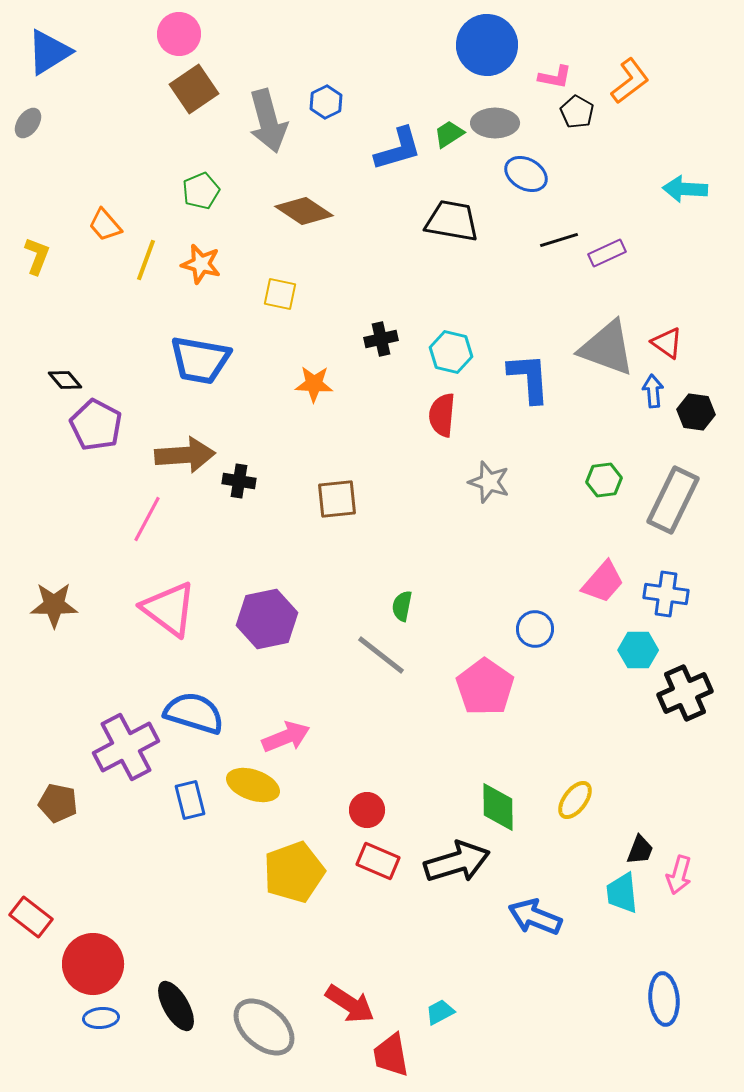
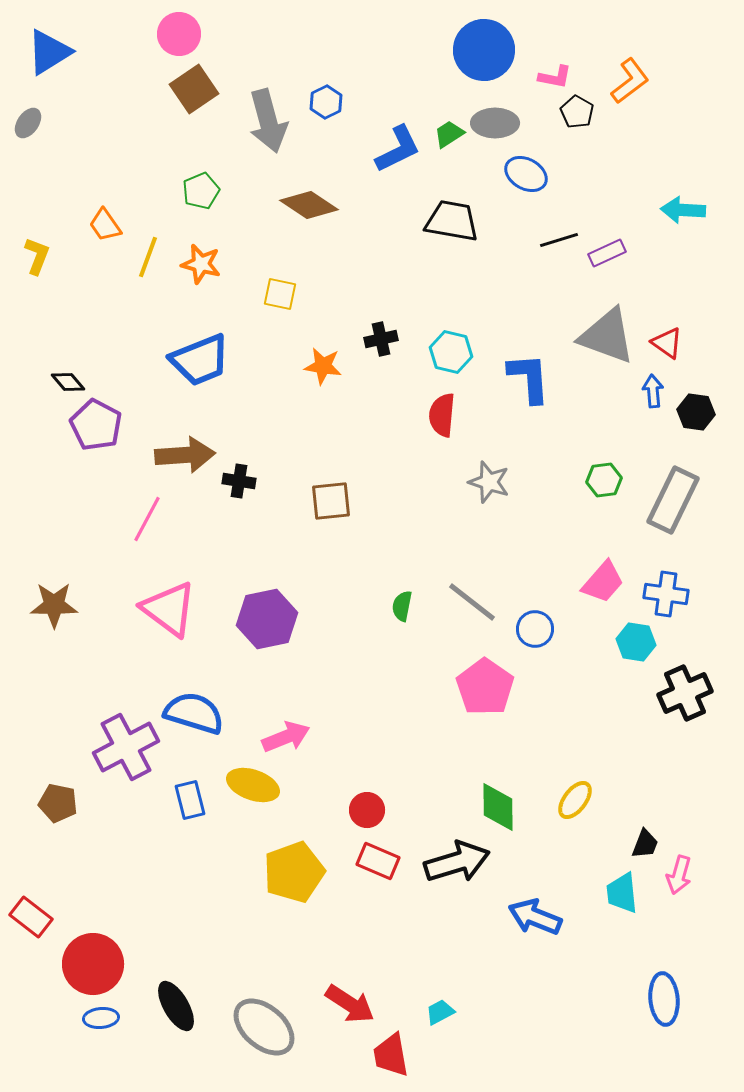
blue circle at (487, 45): moved 3 px left, 5 px down
blue L-shape at (398, 149): rotated 10 degrees counterclockwise
cyan arrow at (685, 189): moved 2 px left, 21 px down
brown diamond at (304, 211): moved 5 px right, 6 px up
orange trapezoid at (105, 225): rotated 6 degrees clockwise
yellow line at (146, 260): moved 2 px right, 3 px up
gray triangle at (607, 348): moved 12 px up
blue trapezoid at (200, 360): rotated 32 degrees counterclockwise
black diamond at (65, 380): moved 3 px right, 2 px down
orange star at (314, 384): moved 9 px right, 18 px up; rotated 6 degrees clockwise
brown square at (337, 499): moved 6 px left, 2 px down
cyan hexagon at (638, 650): moved 2 px left, 8 px up; rotated 9 degrees clockwise
gray line at (381, 655): moved 91 px right, 53 px up
black trapezoid at (640, 850): moved 5 px right, 6 px up
